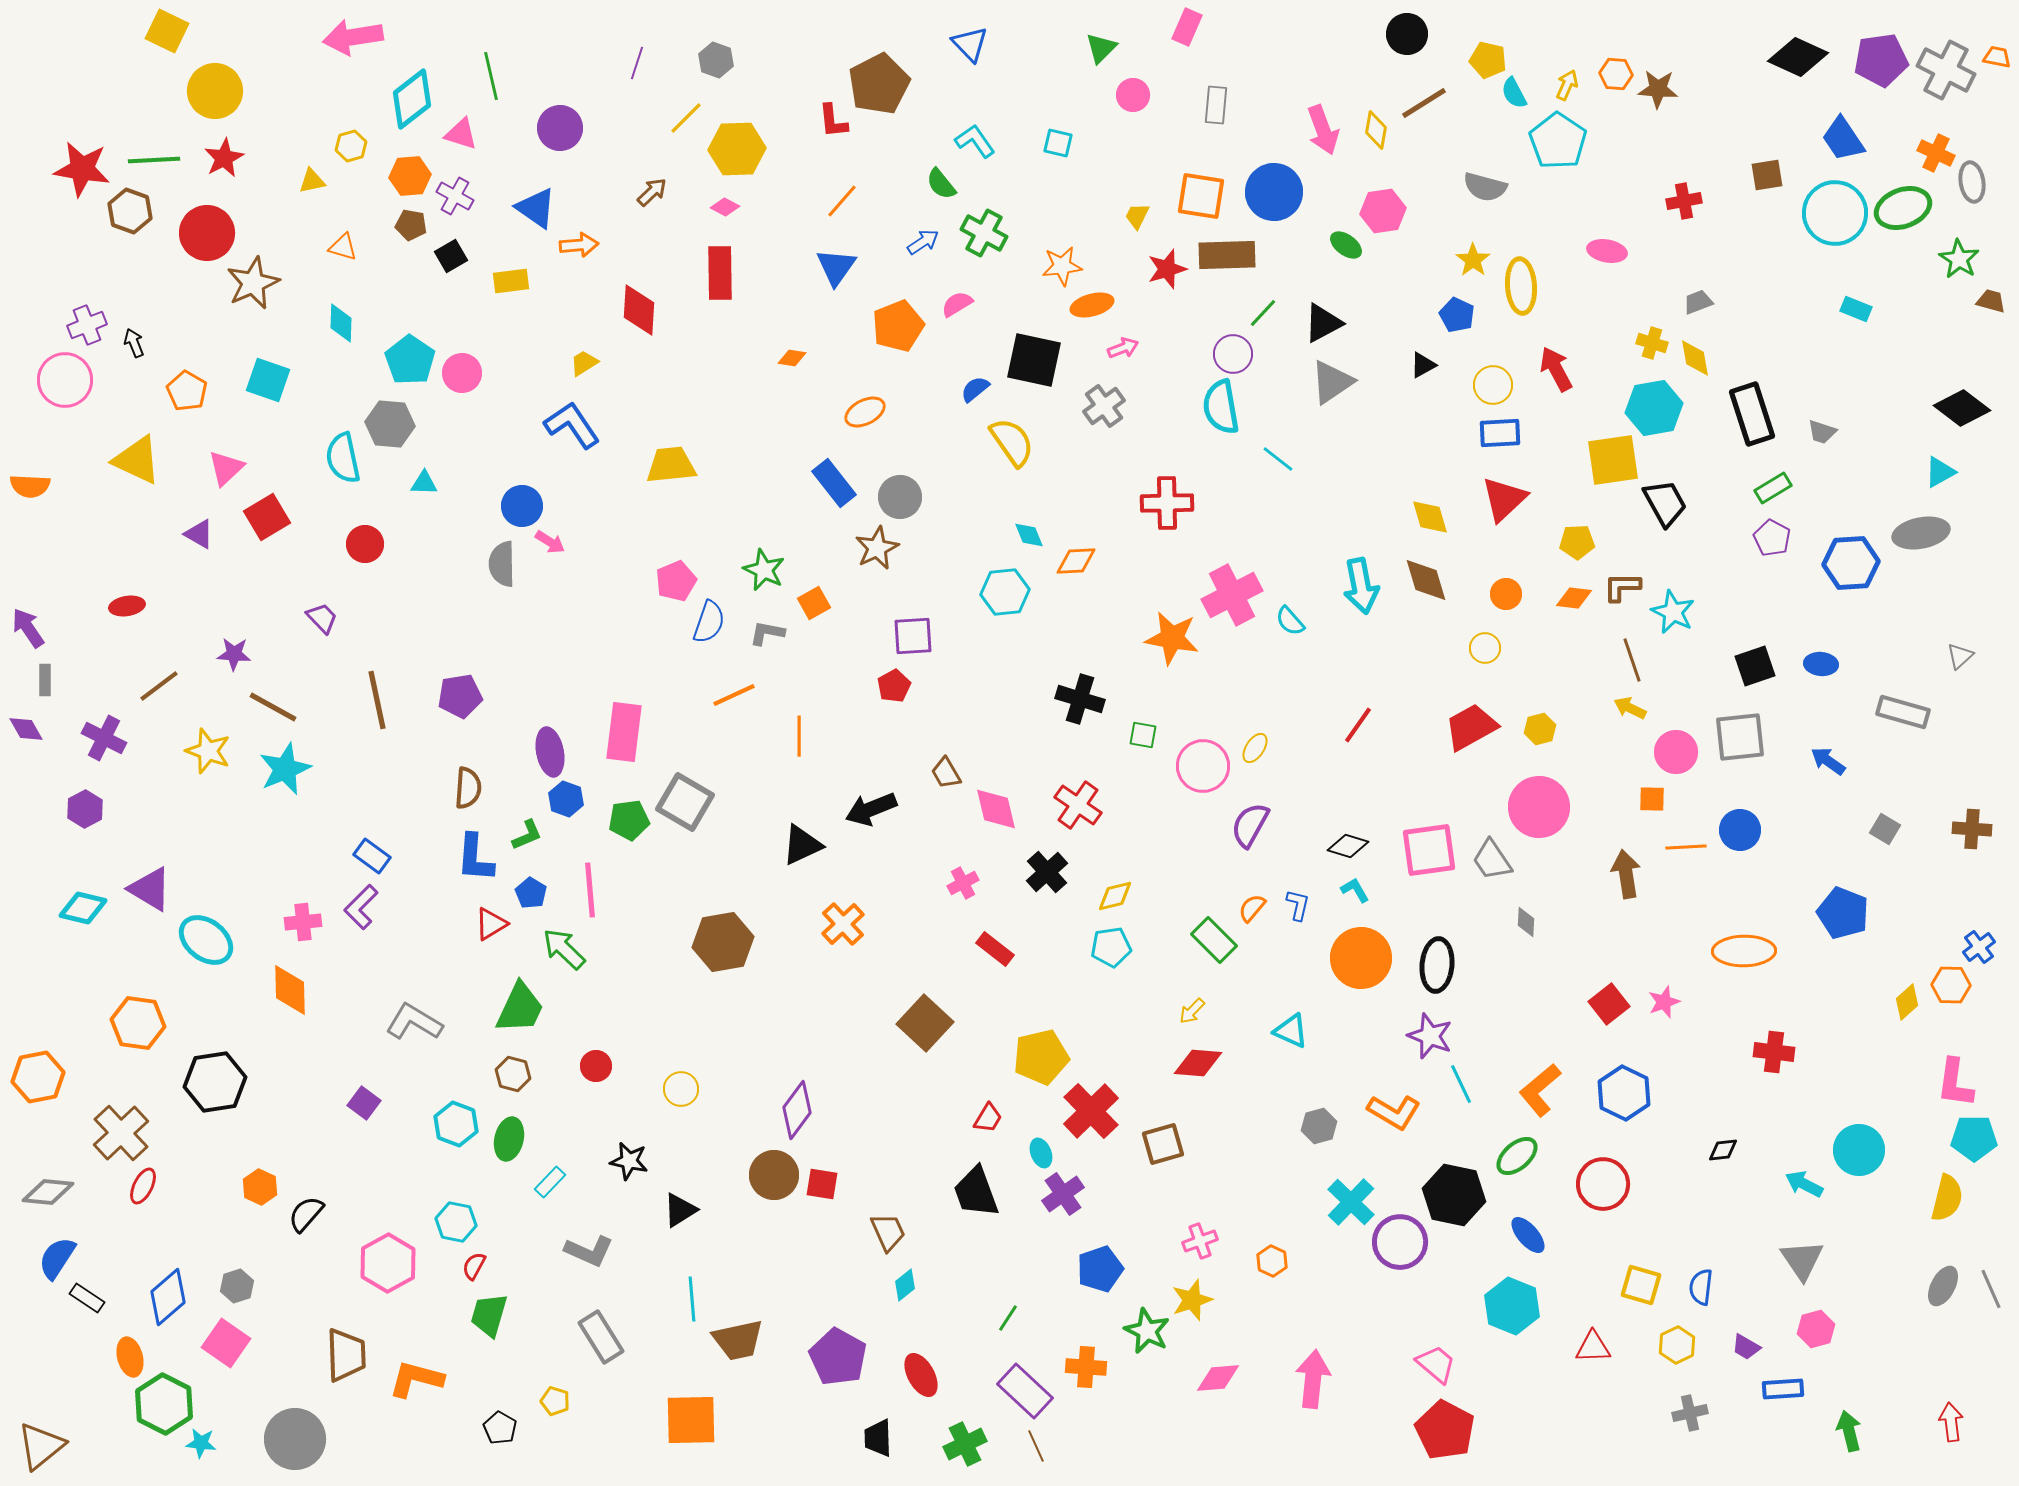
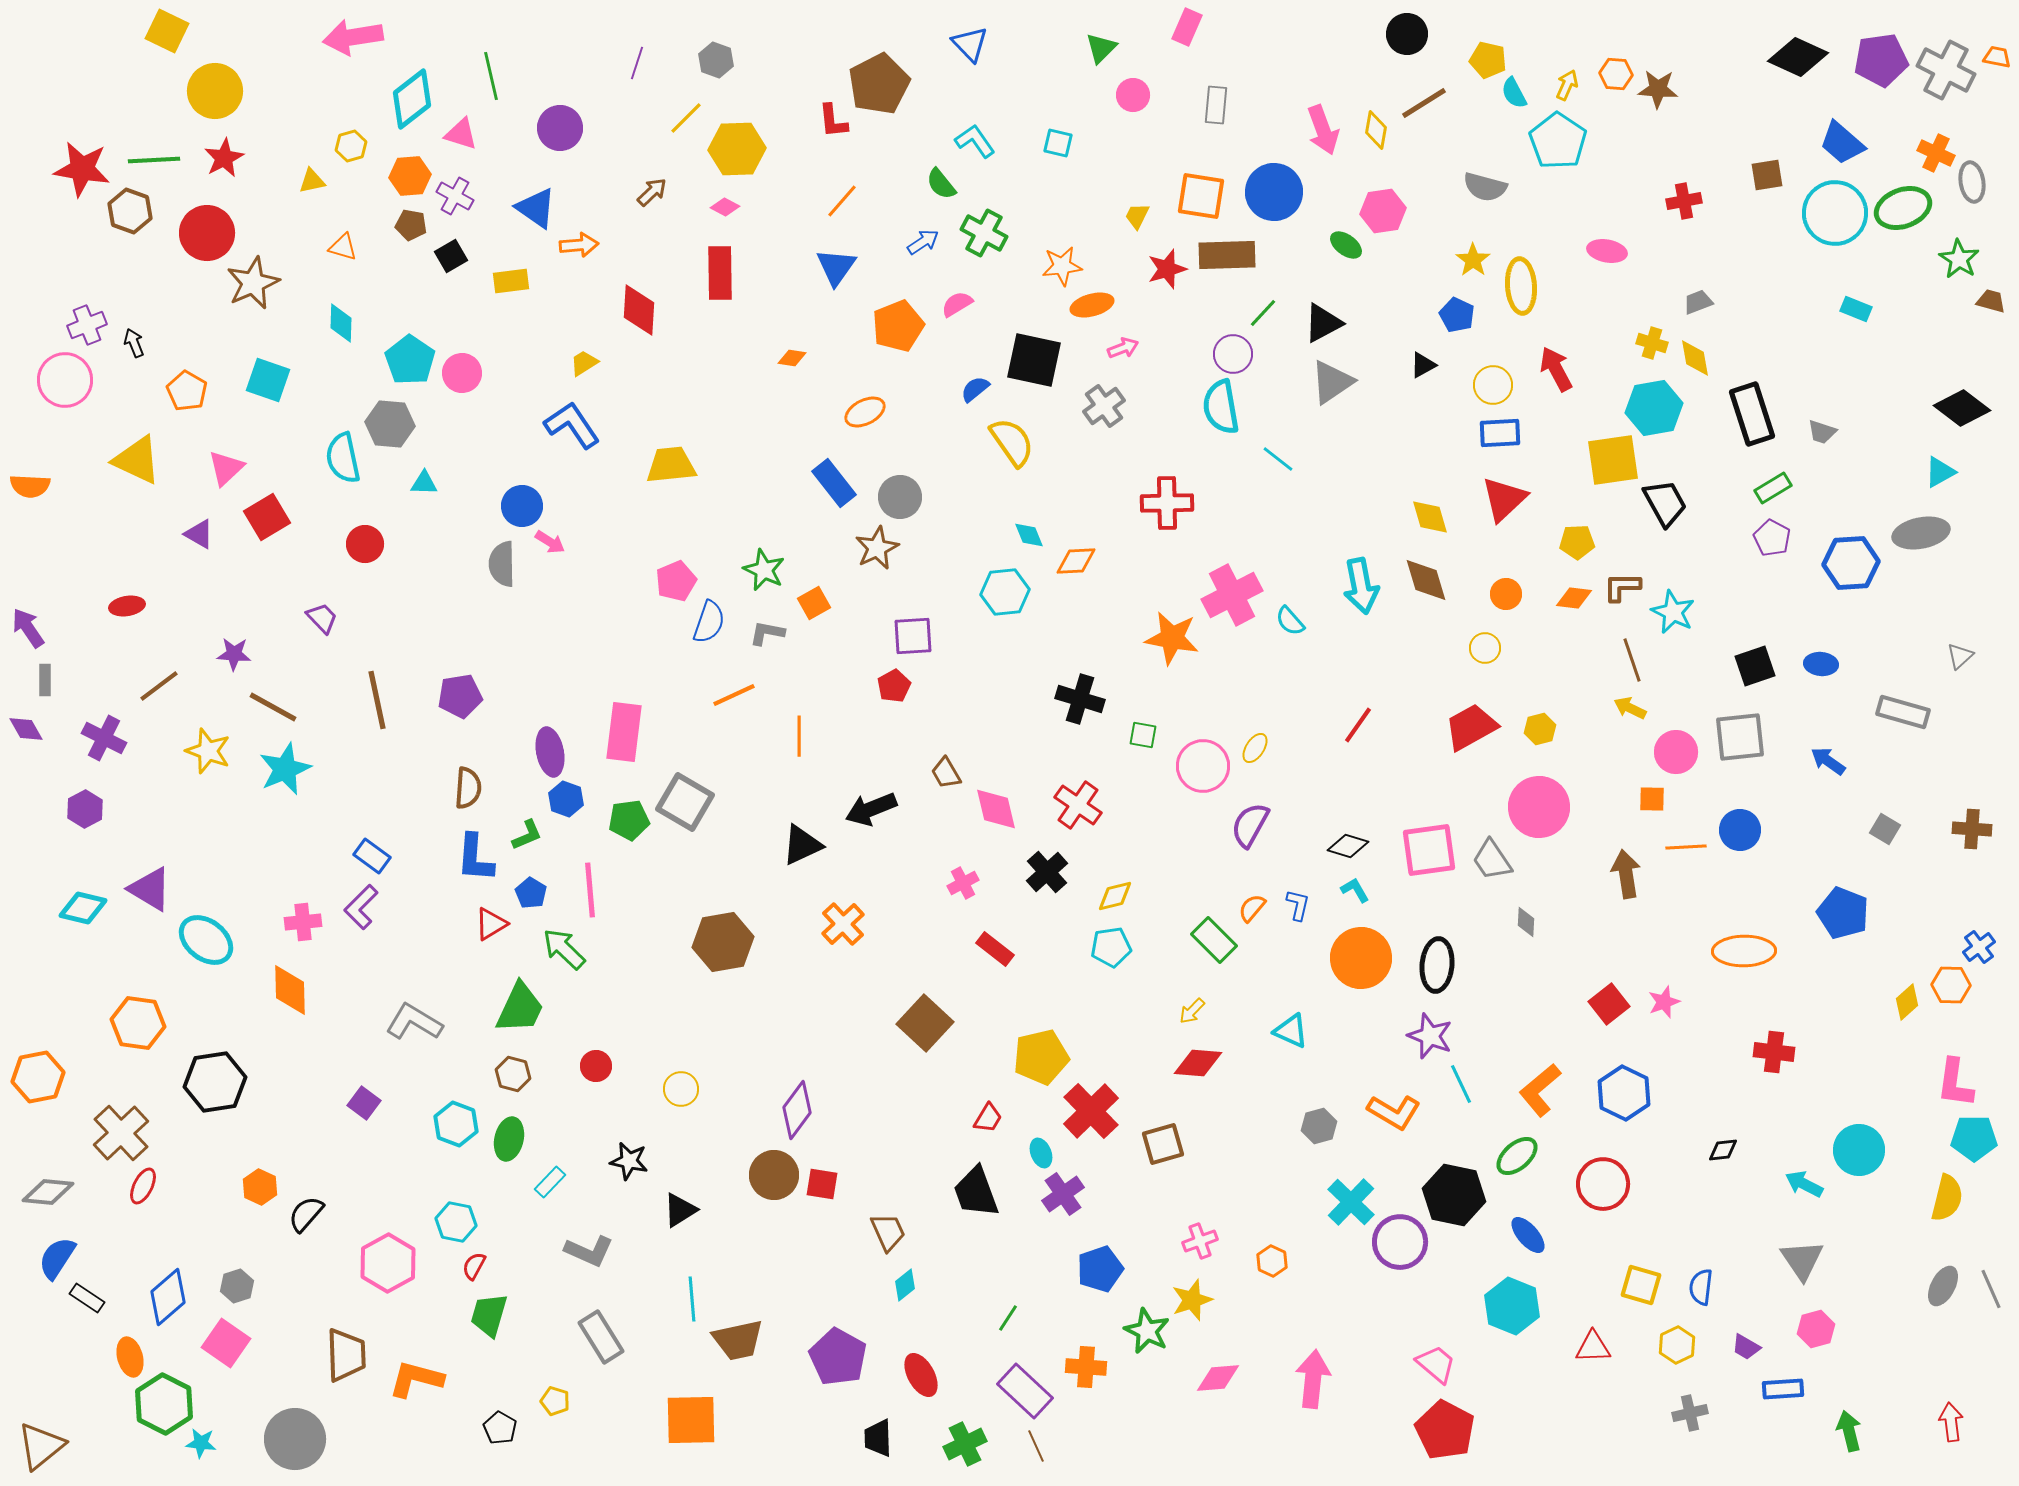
blue trapezoid at (1843, 139): moved 1 px left, 4 px down; rotated 15 degrees counterclockwise
